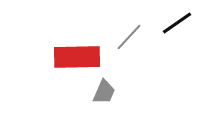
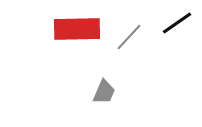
red rectangle: moved 28 px up
